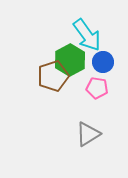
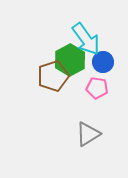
cyan arrow: moved 1 px left, 4 px down
